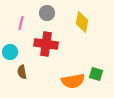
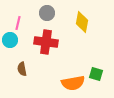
pink line: moved 3 px left
red cross: moved 2 px up
cyan circle: moved 12 px up
brown semicircle: moved 3 px up
orange semicircle: moved 2 px down
